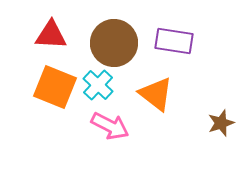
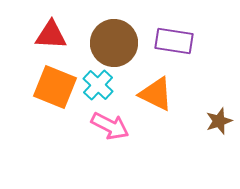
orange triangle: rotated 12 degrees counterclockwise
brown star: moved 2 px left, 2 px up
